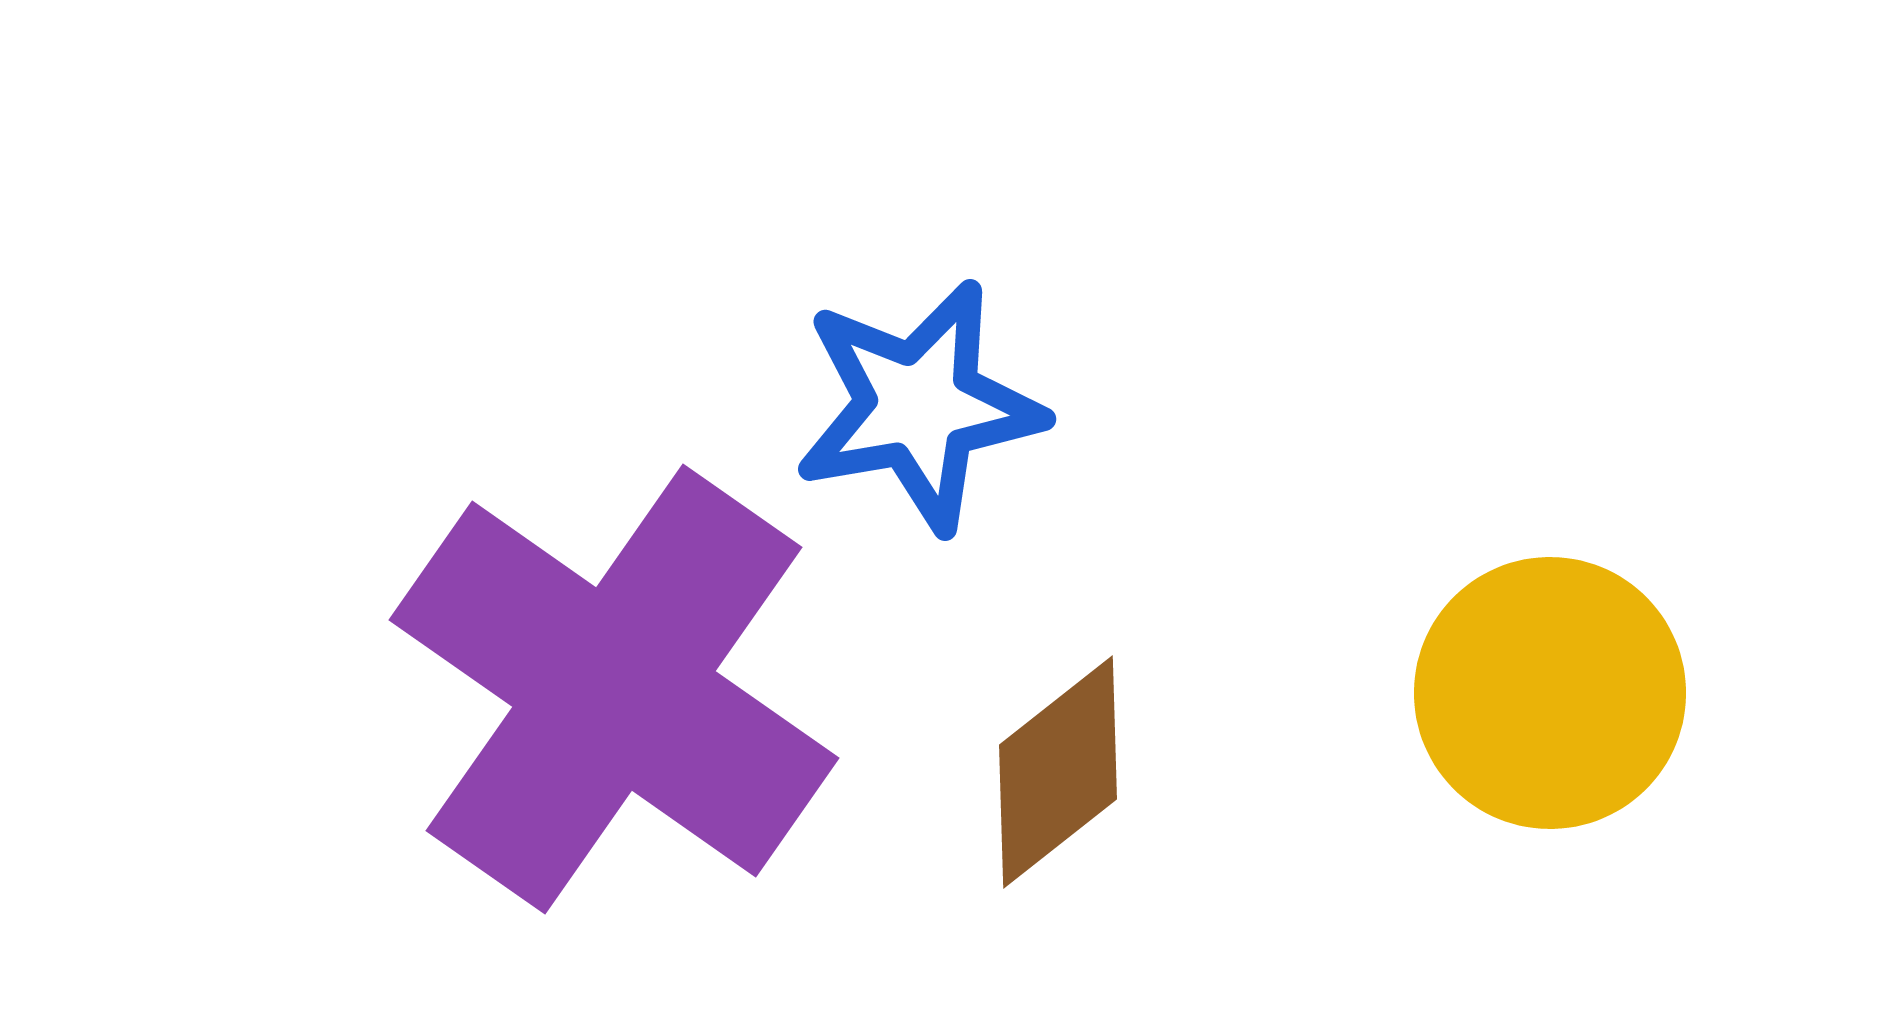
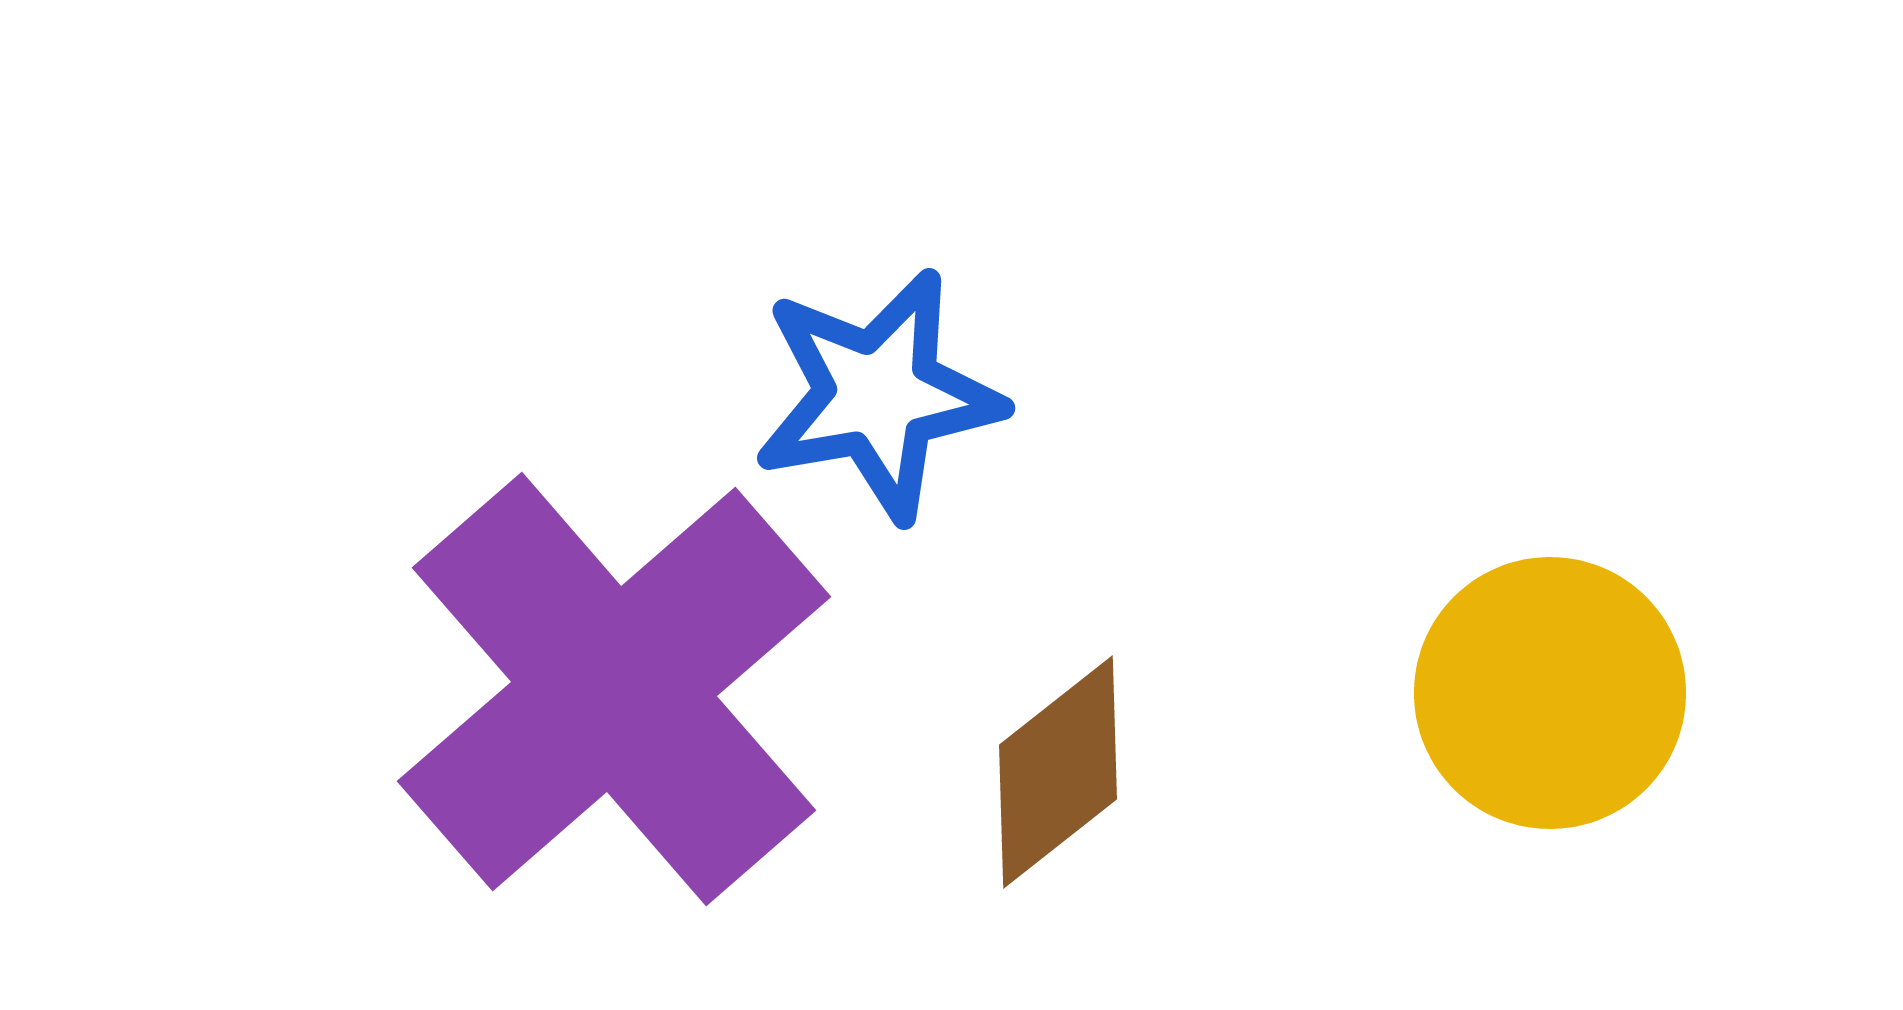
blue star: moved 41 px left, 11 px up
purple cross: rotated 14 degrees clockwise
